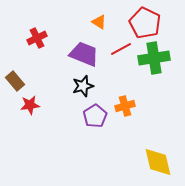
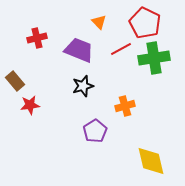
orange triangle: rotated 14 degrees clockwise
red cross: rotated 12 degrees clockwise
purple trapezoid: moved 5 px left, 4 px up
purple pentagon: moved 15 px down
yellow diamond: moved 7 px left, 1 px up
